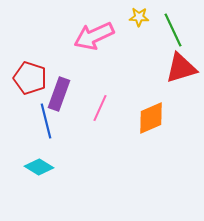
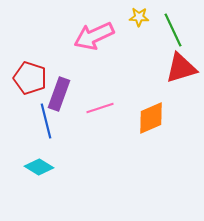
pink line: rotated 48 degrees clockwise
